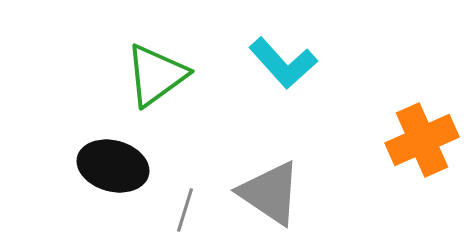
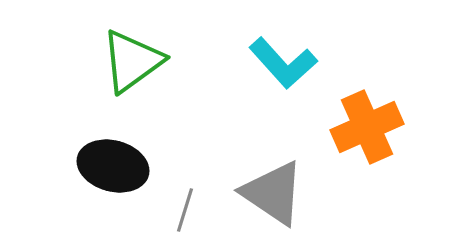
green triangle: moved 24 px left, 14 px up
orange cross: moved 55 px left, 13 px up
gray triangle: moved 3 px right
